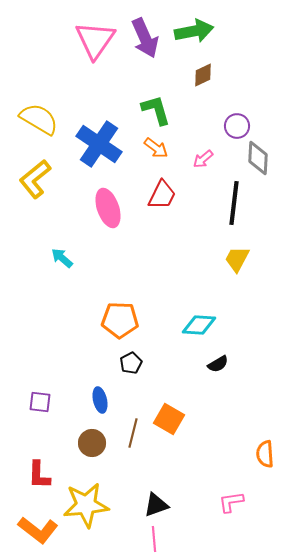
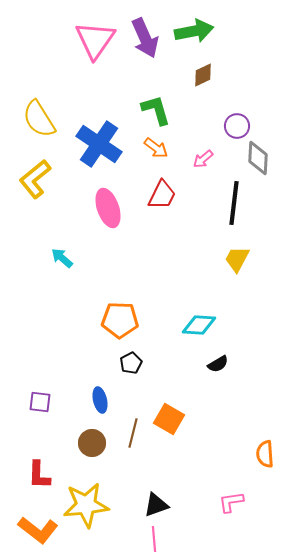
yellow semicircle: rotated 153 degrees counterclockwise
